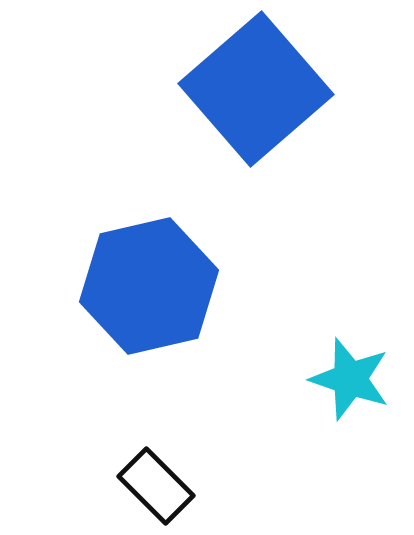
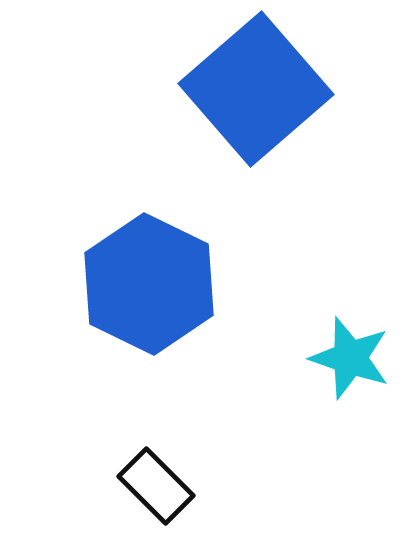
blue hexagon: moved 2 px up; rotated 21 degrees counterclockwise
cyan star: moved 21 px up
